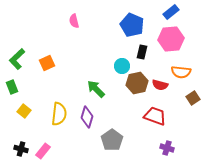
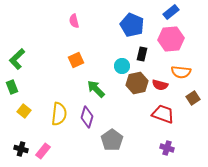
black rectangle: moved 2 px down
orange square: moved 29 px right, 3 px up
red trapezoid: moved 8 px right, 2 px up
